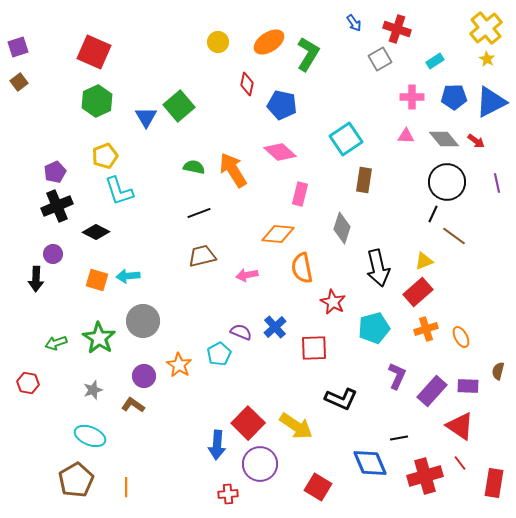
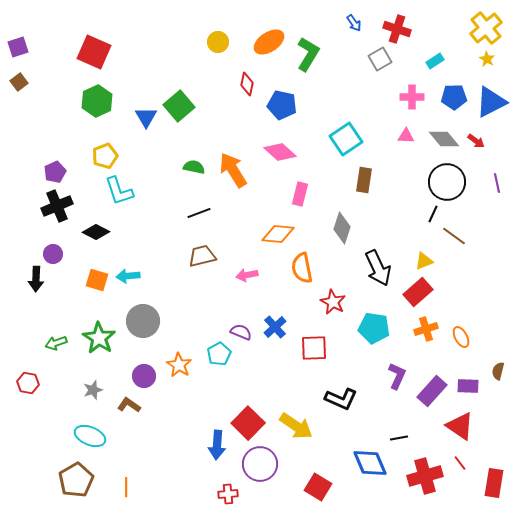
black arrow at (378, 268): rotated 12 degrees counterclockwise
cyan pentagon at (374, 328): rotated 24 degrees clockwise
brown L-shape at (133, 405): moved 4 px left
